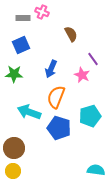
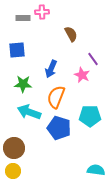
pink cross: rotated 24 degrees counterclockwise
blue square: moved 4 px left, 5 px down; rotated 18 degrees clockwise
green star: moved 9 px right, 10 px down
cyan pentagon: rotated 15 degrees clockwise
